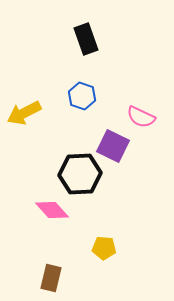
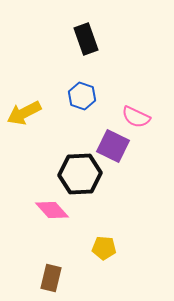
pink semicircle: moved 5 px left
